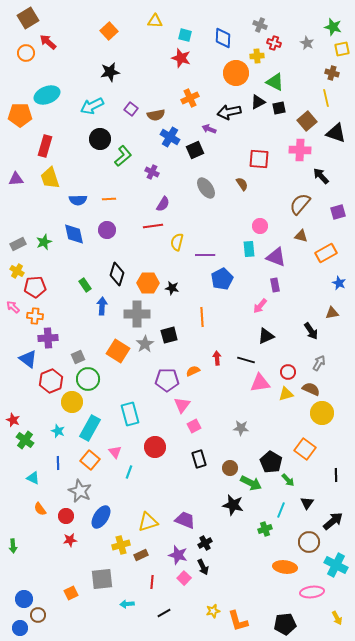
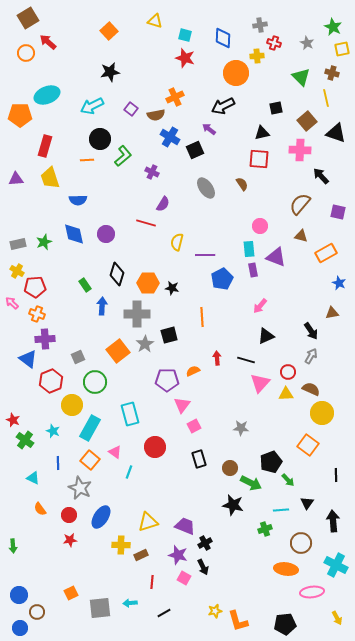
yellow triangle at (155, 21): rotated 14 degrees clockwise
gray cross at (260, 25): rotated 32 degrees counterclockwise
green star at (333, 27): rotated 12 degrees clockwise
red star at (181, 58): moved 4 px right
green triangle at (275, 82): moved 26 px right, 5 px up; rotated 18 degrees clockwise
orange cross at (190, 98): moved 15 px left, 1 px up
black triangle at (258, 102): moved 4 px right, 31 px down; rotated 14 degrees clockwise
black square at (279, 108): moved 3 px left
black arrow at (229, 112): moved 6 px left, 6 px up; rotated 15 degrees counterclockwise
purple arrow at (209, 129): rotated 16 degrees clockwise
orange line at (109, 199): moved 22 px left, 39 px up
purple square at (338, 212): rotated 28 degrees clockwise
red line at (153, 226): moved 7 px left, 3 px up; rotated 24 degrees clockwise
purple circle at (107, 230): moved 1 px left, 4 px down
gray rectangle at (18, 244): rotated 14 degrees clockwise
purple rectangle at (275, 285): moved 22 px left, 15 px up
pink arrow at (13, 307): moved 1 px left, 4 px up
orange cross at (35, 316): moved 2 px right, 2 px up; rotated 14 degrees clockwise
purple cross at (48, 338): moved 3 px left, 1 px down
orange square at (118, 351): rotated 20 degrees clockwise
gray arrow at (319, 363): moved 8 px left, 7 px up
green circle at (88, 379): moved 7 px right, 3 px down
pink triangle at (260, 383): rotated 40 degrees counterclockwise
yellow triangle at (286, 394): rotated 14 degrees clockwise
yellow circle at (72, 402): moved 3 px down
cyan star at (58, 431): moved 5 px left
orange square at (305, 449): moved 3 px right, 4 px up
pink triangle at (115, 452): rotated 16 degrees counterclockwise
black pentagon at (271, 462): rotated 20 degrees clockwise
gray star at (80, 491): moved 3 px up
cyan line at (281, 510): rotated 63 degrees clockwise
red circle at (66, 516): moved 3 px right, 1 px up
purple trapezoid at (185, 520): moved 6 px down
black arrow at (333, 521): rotated 55 degrees counterclockwise
brown circle at (309, 542): moved 8 px left, 1 px down
yellow cross at (121, 545): rotated 18 degrees clockwise
orange ellipse at (285, 567): moved 1 px right, 2 px down
pink square at (184, 578): rotated 16 degrees counterclockwise
gray square at (102, 579): moved 2 px left, 29 px down
blue circle at (24, 599): moved 5 px left, 4 px up
cyan arrow at (127, 604): moved 3 px right, 1 px up
yellow star at (213, 611): moved 2 px right
brown circle at (38, 615): moved 1 px left, 3 px up
